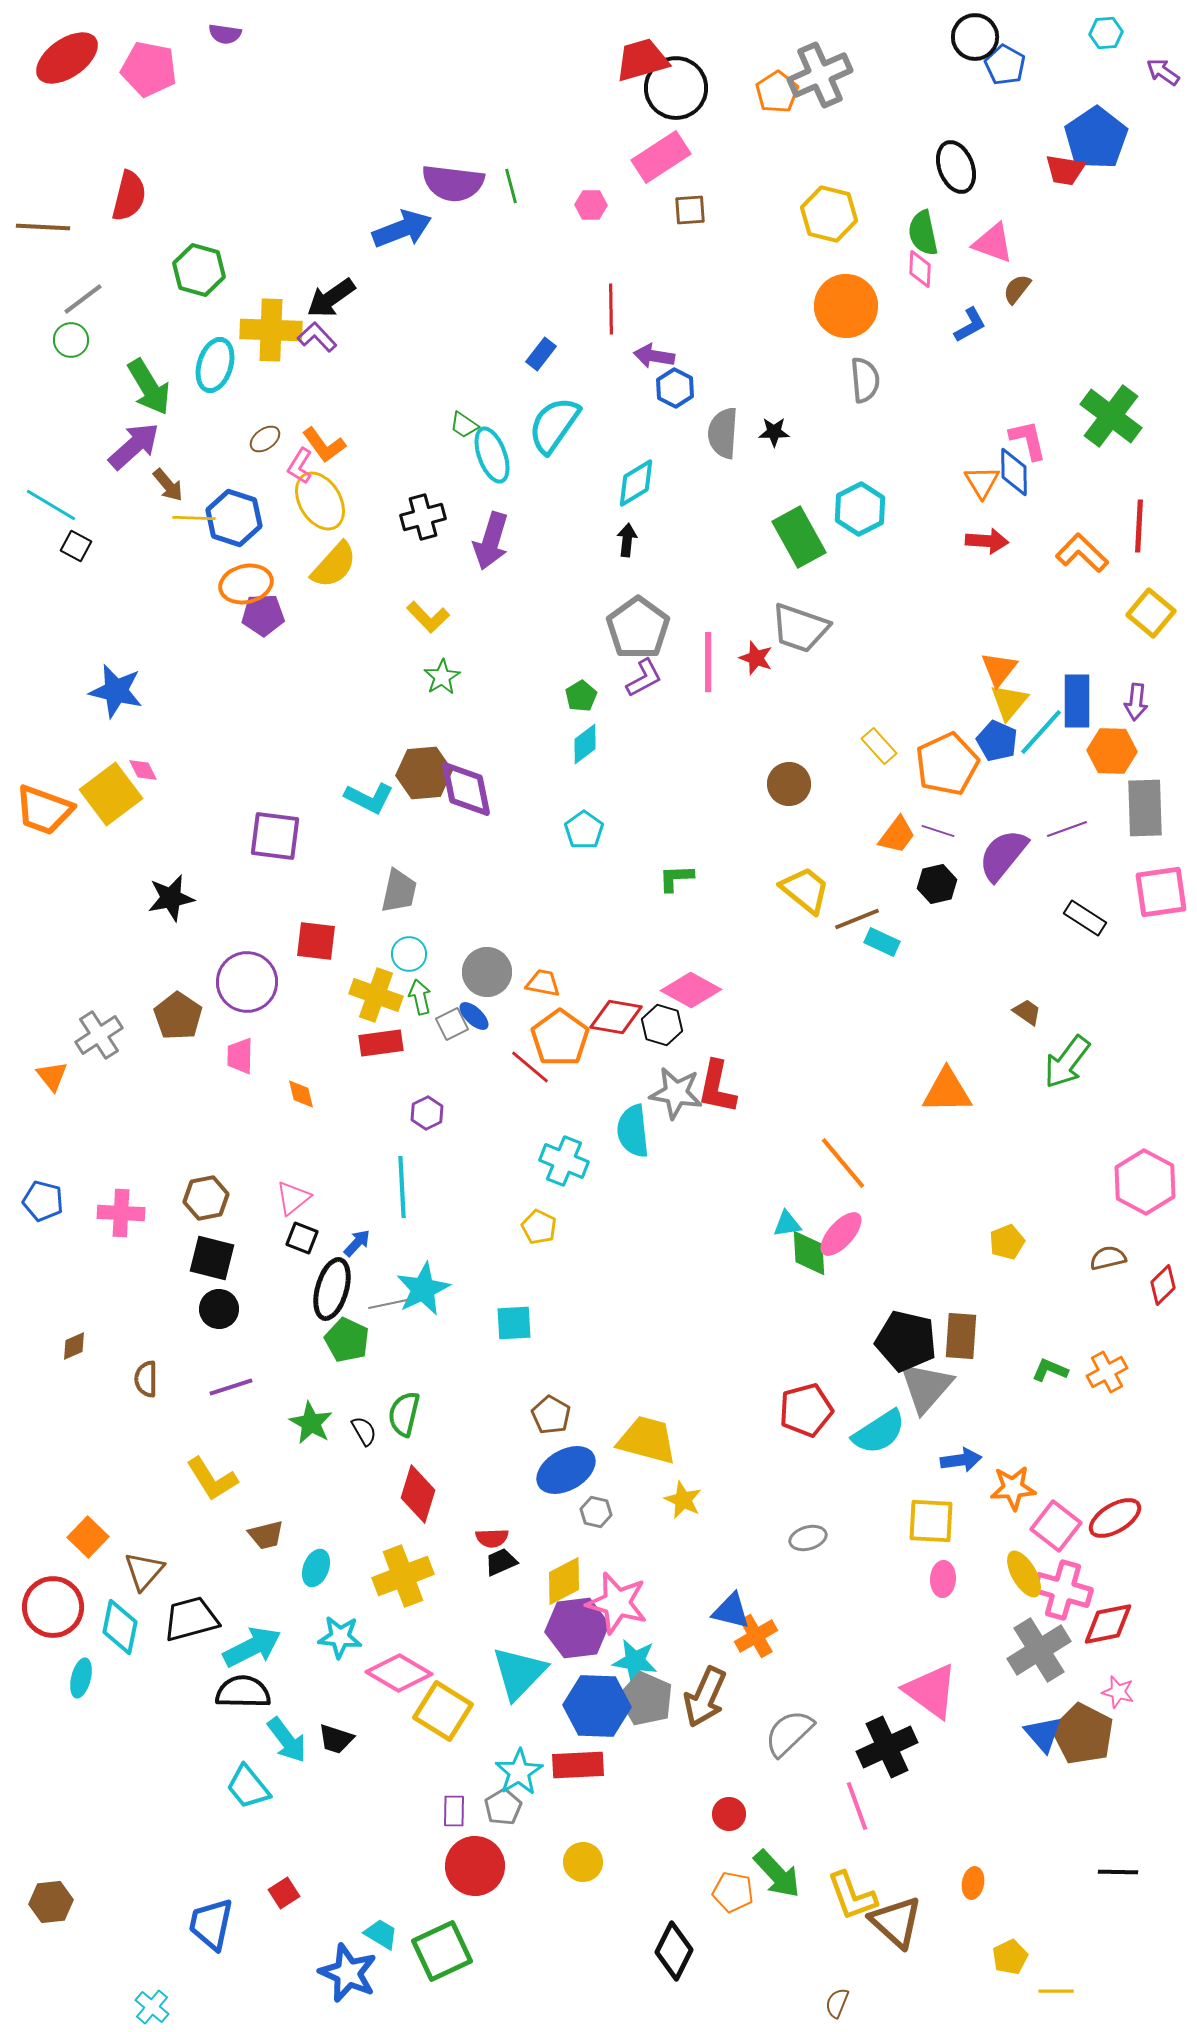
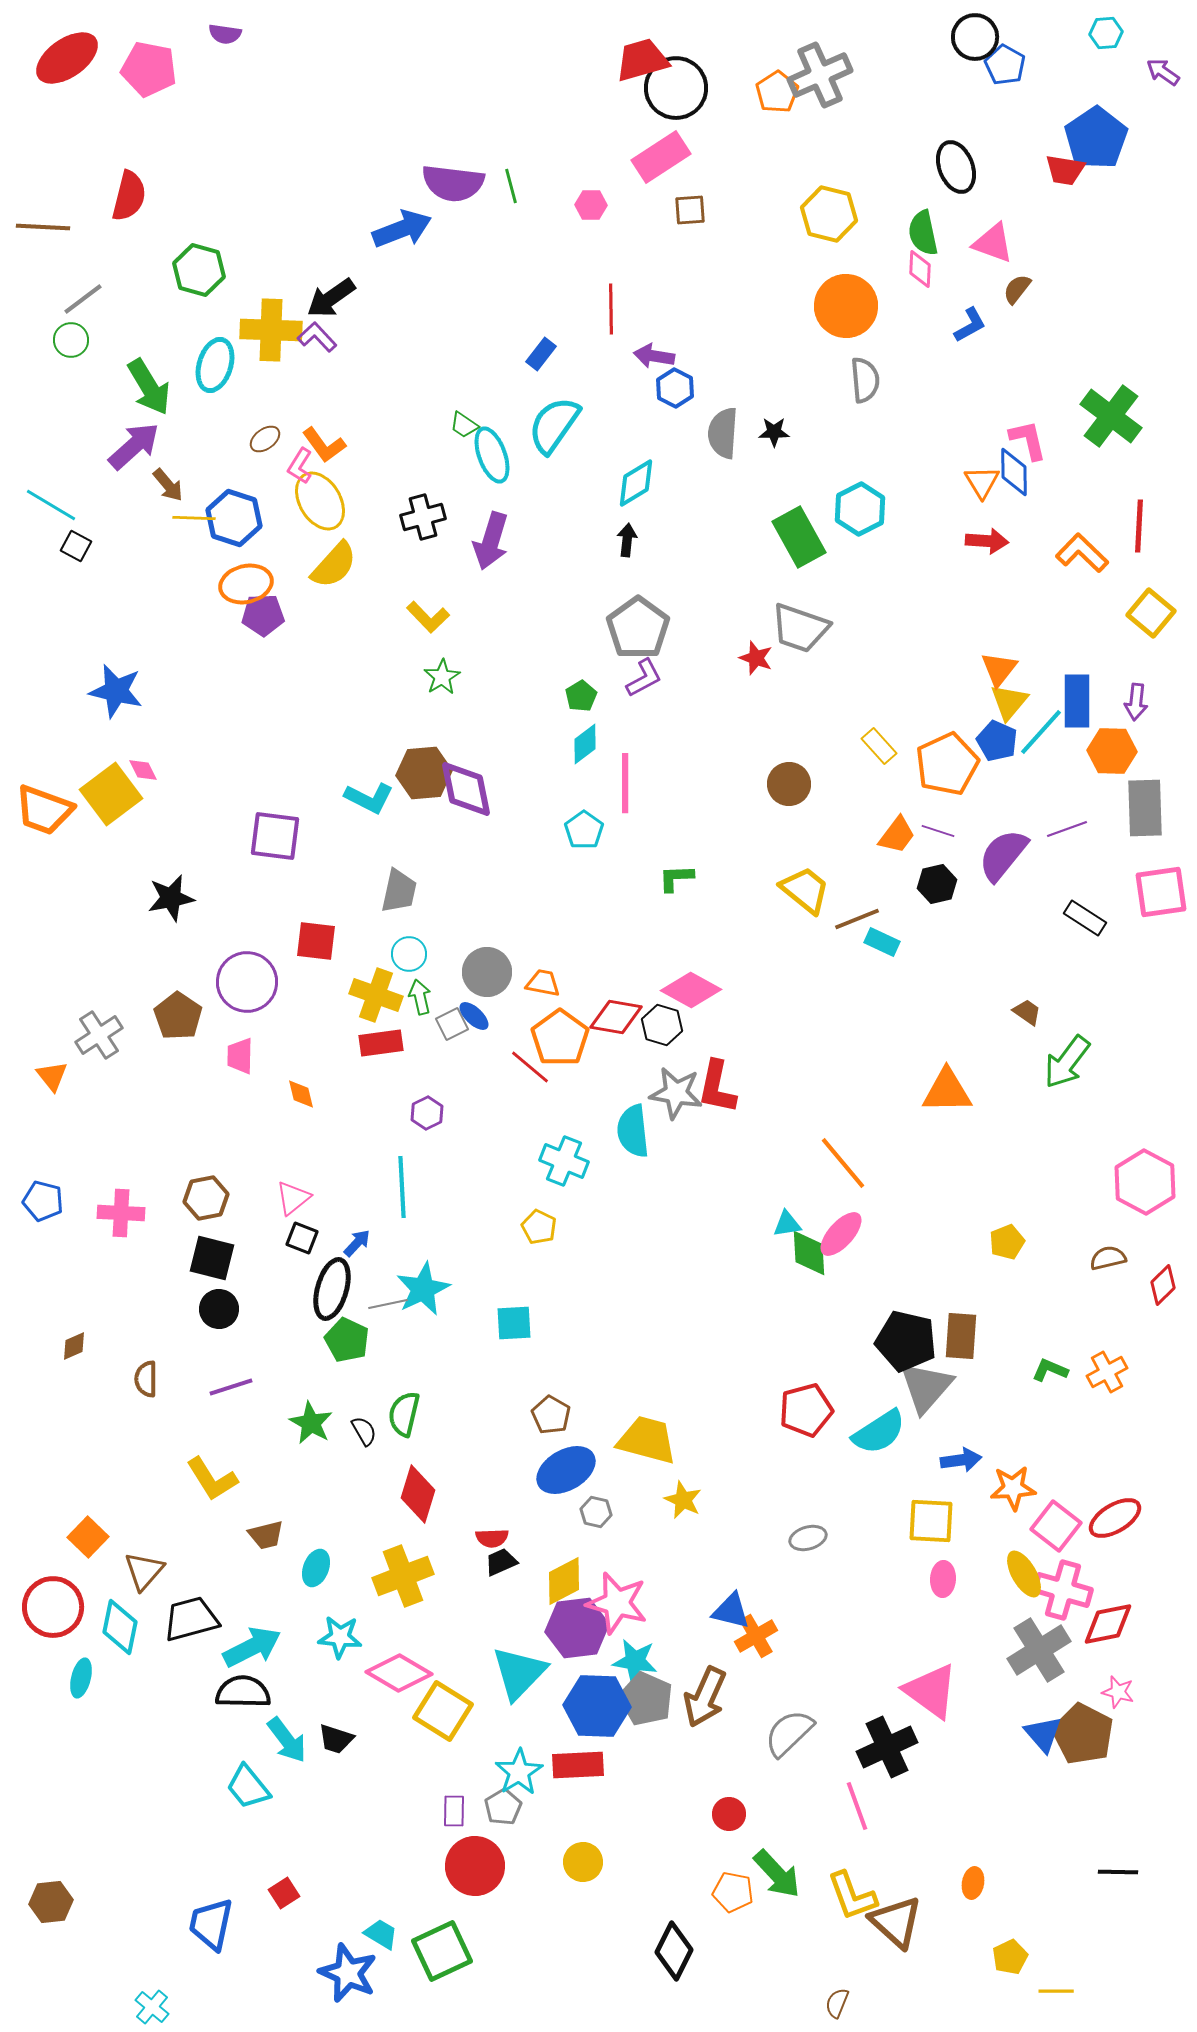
pink line at (708, 662): moved 83 px left, 121 px down
